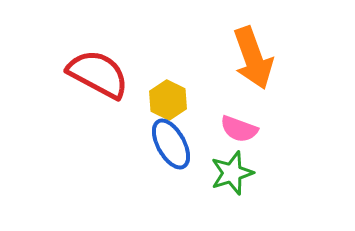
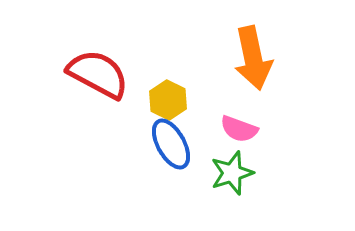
orange arrow: rotated 8 degrees clockwise
